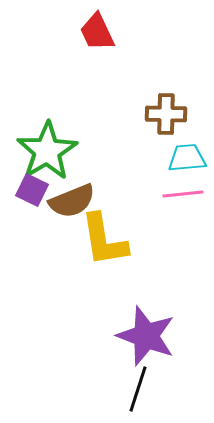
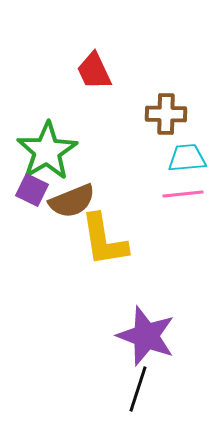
red trapezoid: moved 3 px left, 39 px down
